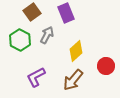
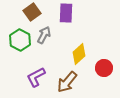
purple rectangle: rotated 24 degrees clockwise
gray arrow: moved 3 px left
yellow diamond: moved 3 px right, 3 px down
red circle: moved 2 px left, 2 px down
brown arrow: moved 6 px left, 2 px down
